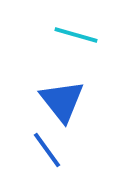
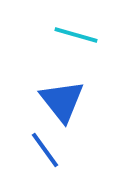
blue line: moved 2 px left
